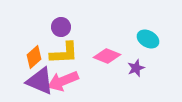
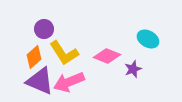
purple circle: moved 17 px left, 2 px down
yellow L-shape: rotated 60 degrees clockwise
purple star: moved 3 px left, 1 px down
pink arrow: moved 6 px right, 1 px down
